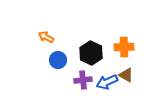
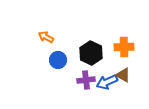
brown triangle: moved 3 px left
purple cross: moved 3 px right
